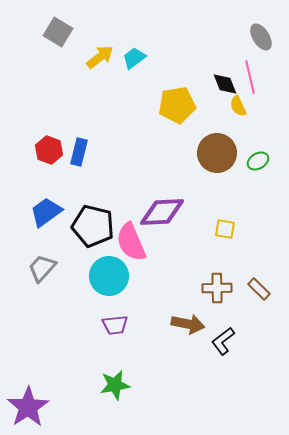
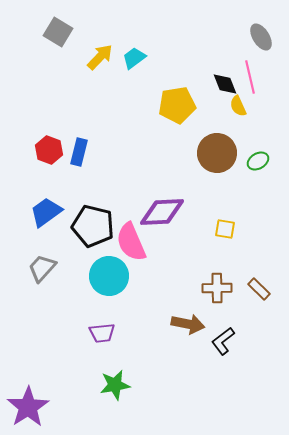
yellow arrow: rotated 8 degrees counterclockwise
purple trapezoid: moved 13 px left, 8 px down
